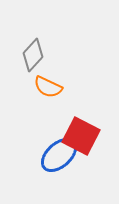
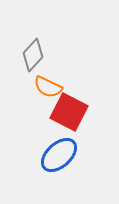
red square: moved 12 px left, 24 px up
